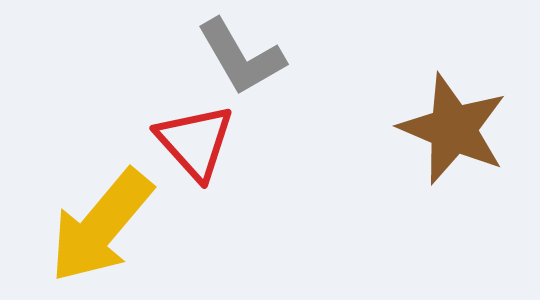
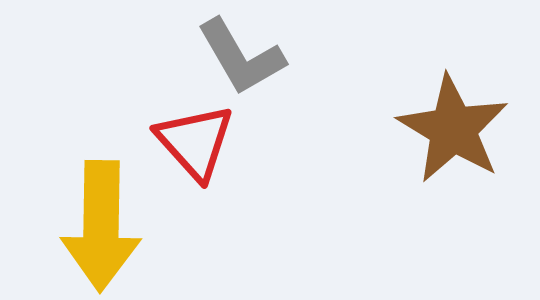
brown star: rotated 8 degrees clockwise
yellow arrow: rotated 39 degrees counterclockwise
